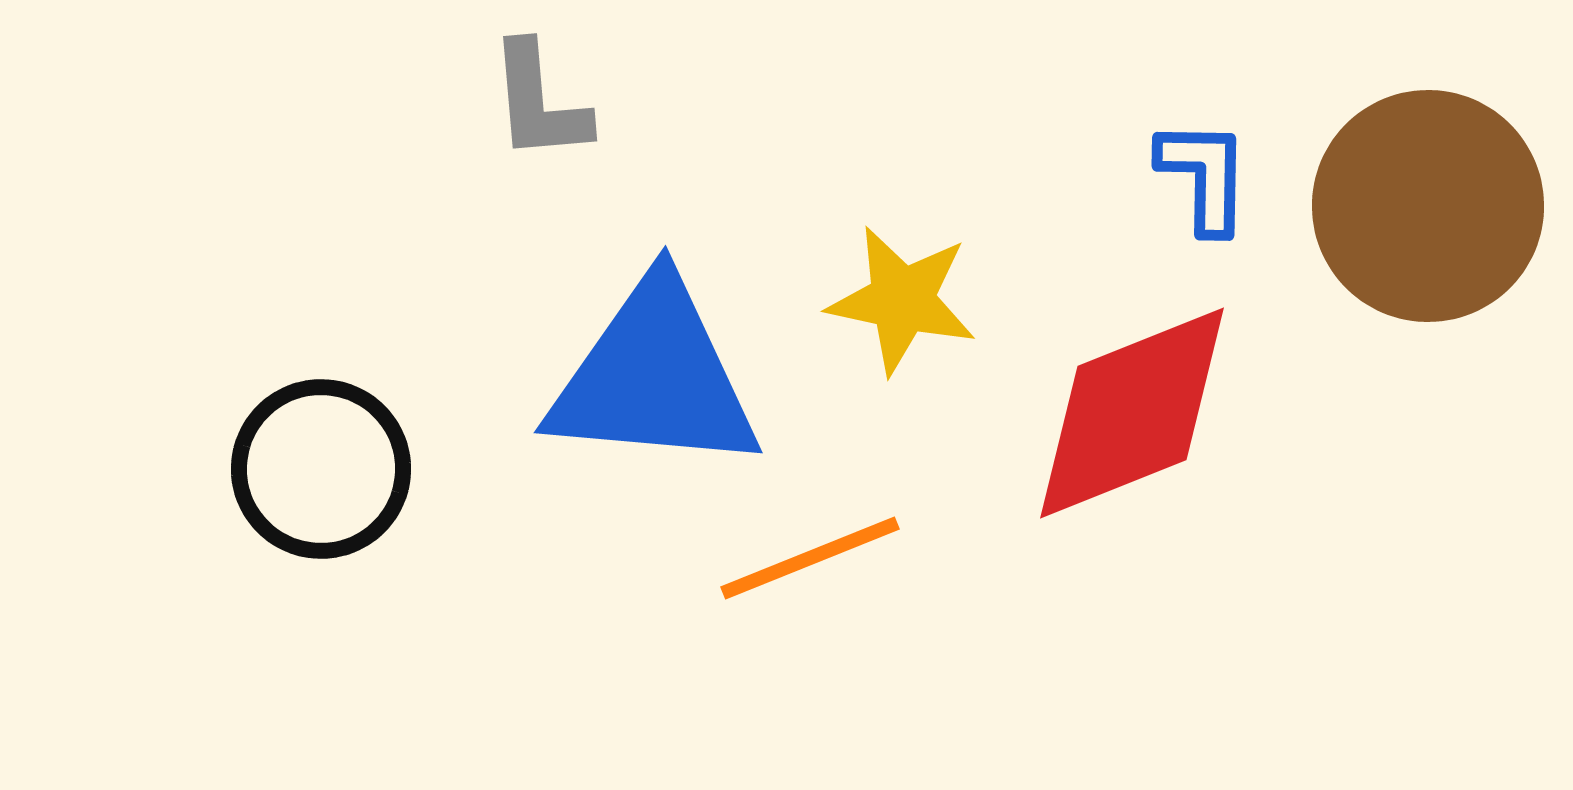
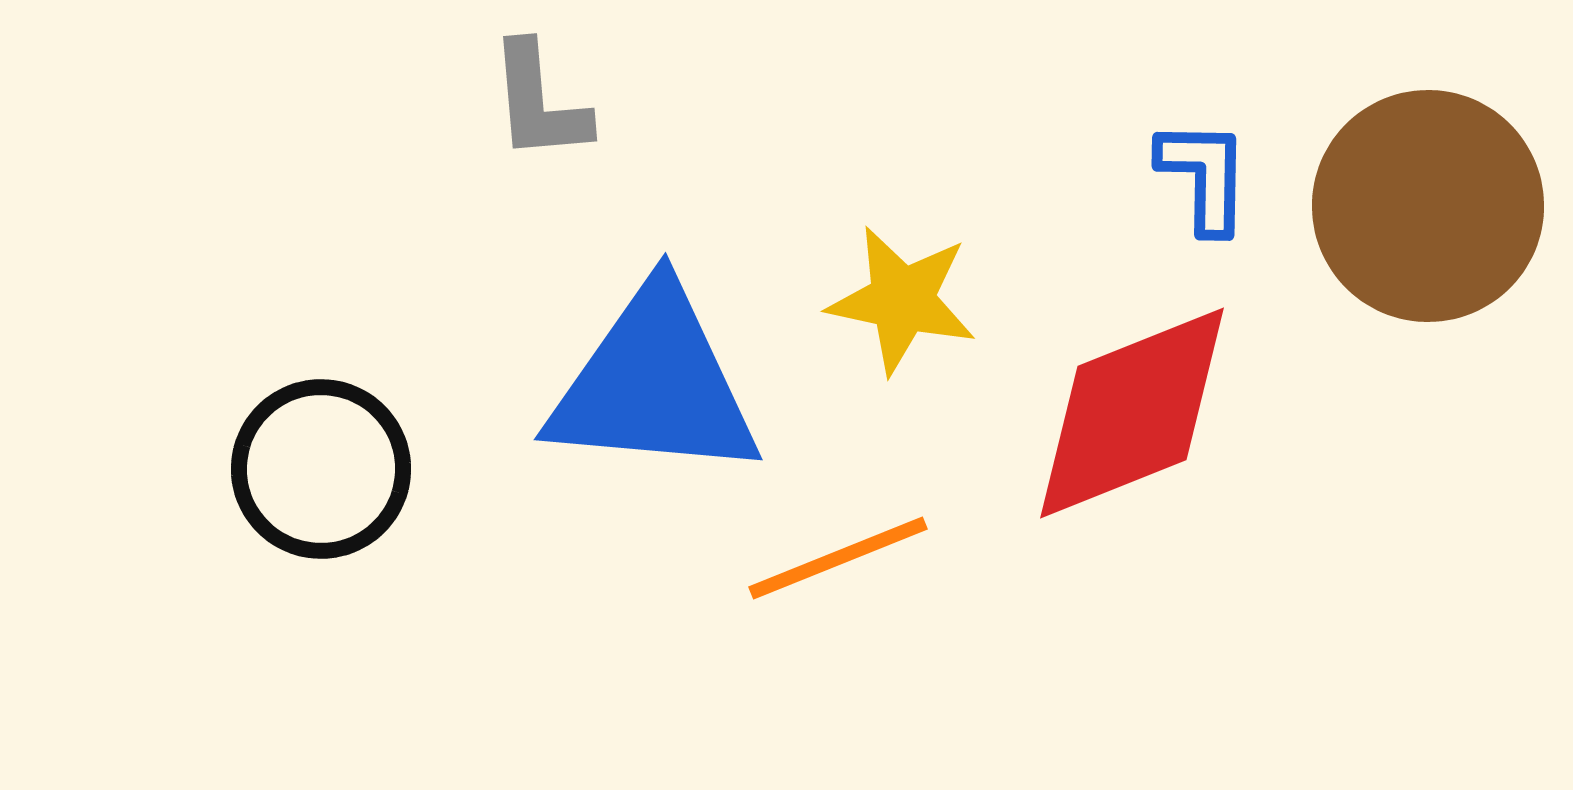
blue triangle: moved 7 px down
orange line: moved 28 px right
